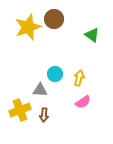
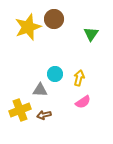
green triangle: moved 1 px left, 1 px up; rotated 28 degrees clockwise
brown arrow: rotated 72 degrees clockwise
